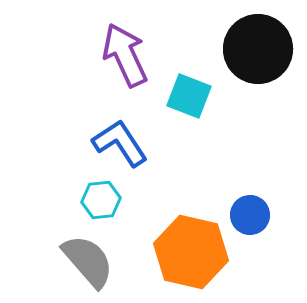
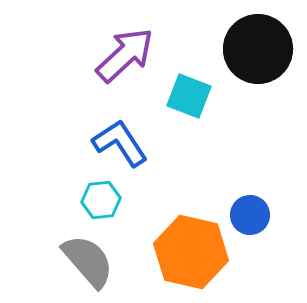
purple arrow: rotated 72 degrees clockwise
